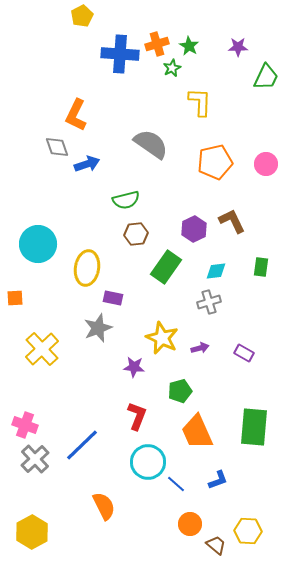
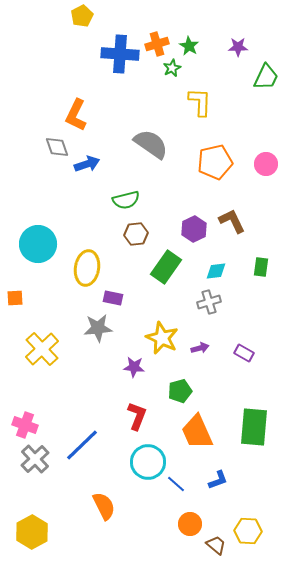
gray star at (98, 328): rotated 16 degrees clockwise
